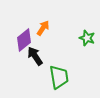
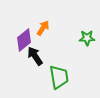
green star: rotated 21 degrees counterclockwise
